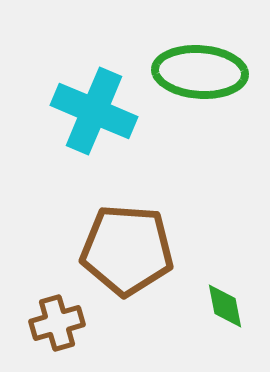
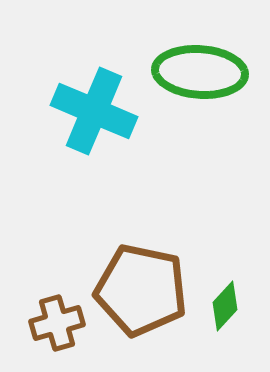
brown pentagon: moved 14 px right, 40 px down; rotated 8 degrees clockwise
green diamond: rotated 54 degrees clockwise
